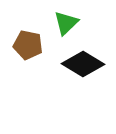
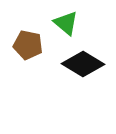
green triangle: rotated 36 degrees counterclockwise
